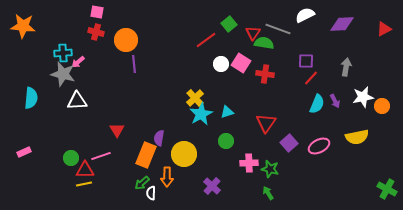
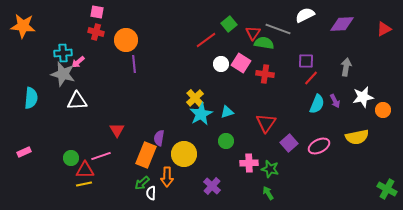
orange circle at (382, 106): moved 1 px right, 4 px down
